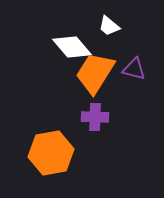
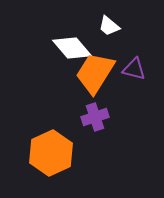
white diamond: moved 1 px down
purple cross: rotated 20 degrees counterclockwise
orange hexagon: rotated 15 degrees counterclockwise
